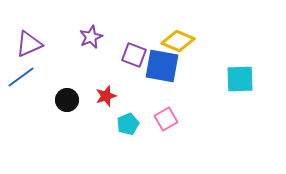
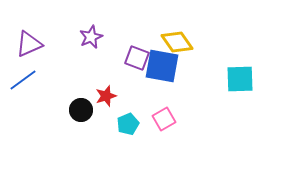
yellow diamond: moved 1 px left, 1 px down; rotated 32 degrees clockwise
purple square: moved 3 px right, 3 px down
blue line: moved 2 px right, 3 px down
black circle: moved 14 px right, 10 px down
pink square: moved 2 px left
